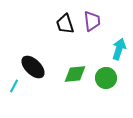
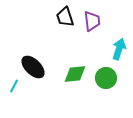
black trapezoid: moved 7 px up
